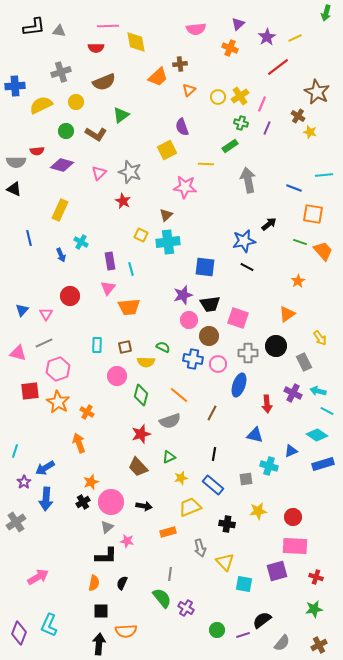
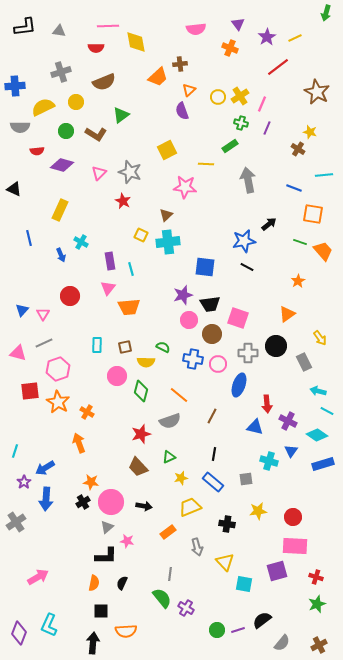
purple triangle at (238, 24): rotated 24 degrees counterclockwise
black L-shape at (34, 27): moved 9 px left
yellow semicircle at (41, 105): moved 2 px right, 2 px down
brown cross at (298, 116): moved 33 px down
purple semicircle at (182, 127): moved 16 px up
gray semicircle at (16, 162): moved 4 px right, 35 px up
pink triangle at (46, 314): moved 3 px left
brown circle at (209, 336): moved 3 px right, 2 px up
purple cross at (293, 393): moved 5 px left, 28 px down
green diamond at (141, 395): moved 4 px up
brown line at (212, 413): moved 3 px down
blue triangle at (255, 435): moved 8 px up
blue triangle at (291, 451): rotated 32 degrees counterclockwise
cyan cross at (269, 466): moved 5 px up
orange star at (91, 482): rotated 28 degrees clockwise
blue rectangle at (213, 485): moved 3 px up
orange rectangle at (168, 532): rotated 21 degrees counterclockwise
gray arrow at (200, 548): moved 3 px left, 1 px up
green star at (314, 609): moved 3 px right, 5 px up; rotated 12 degrees counterclockwise
purple line at (243, 635): moved 5 px left, 5 px up
black arrow at (99, 644): moved 6 px left, 1 px up
